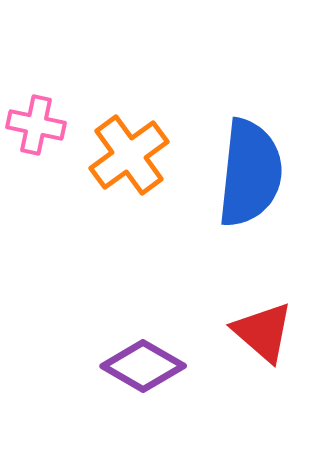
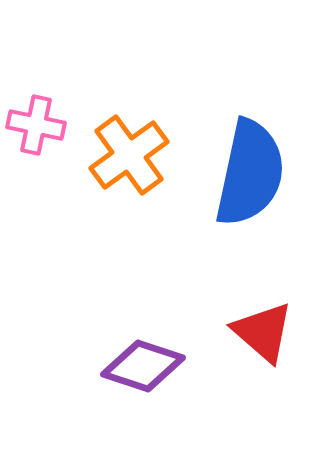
blue semicircle: rotated 6 degrees clockwise
purple diamond: rotated 12 degrees counterclockwise
